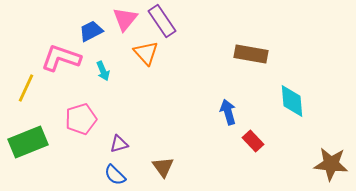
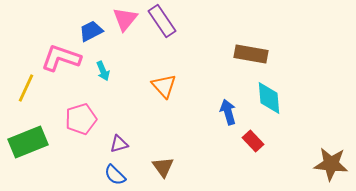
orange triangle: moved 18 px right, 33 px down
cyan diamond: moved 23 px left, 3 px up
